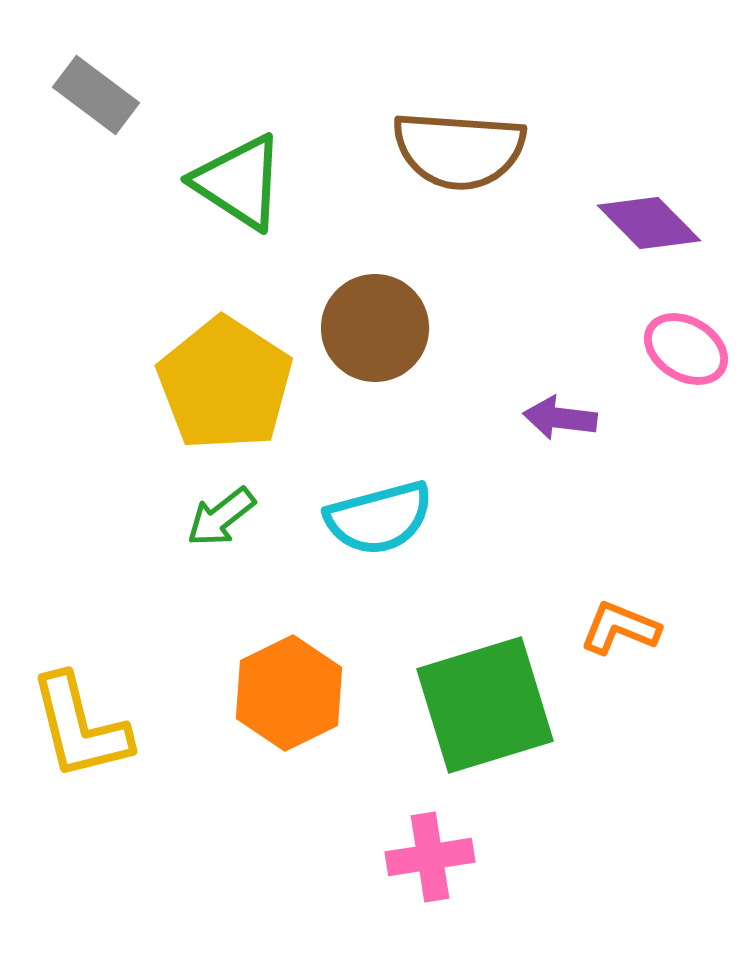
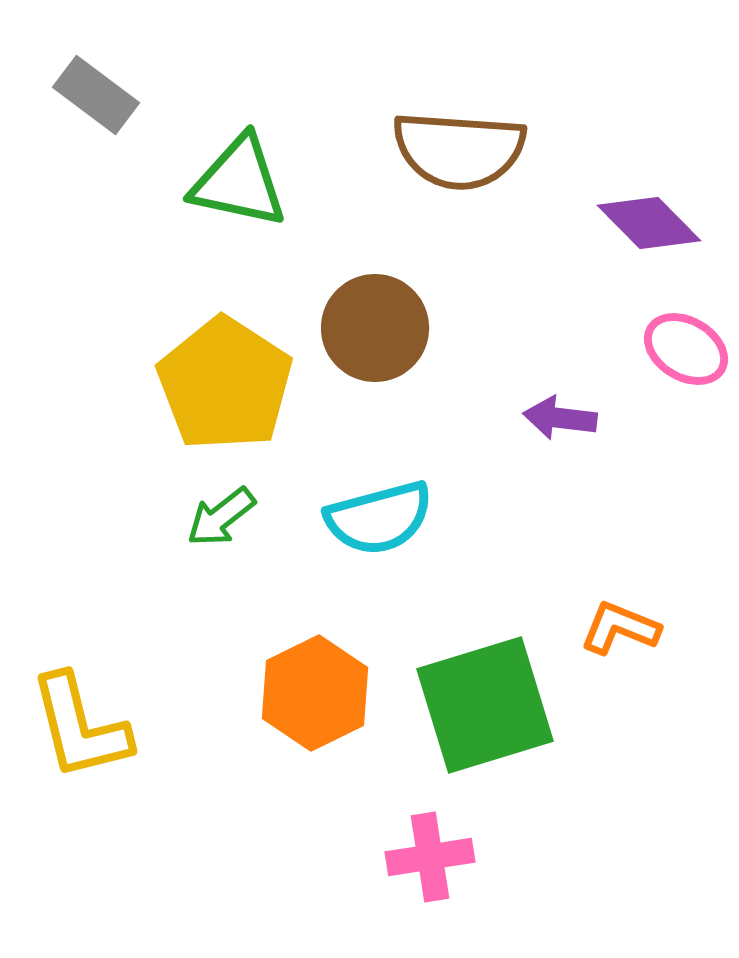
green triangle: rotated 21 degrees counterclockwise
orange hexagon: moved 26 px right
